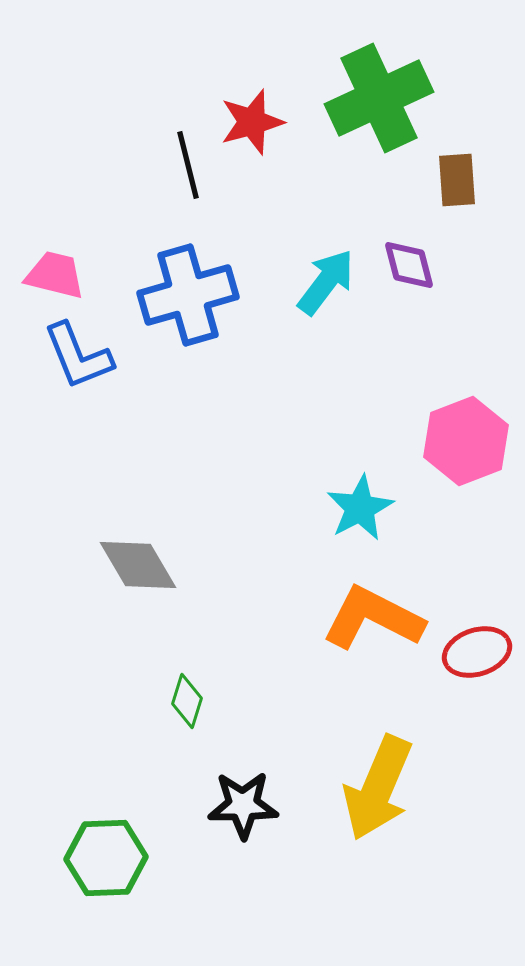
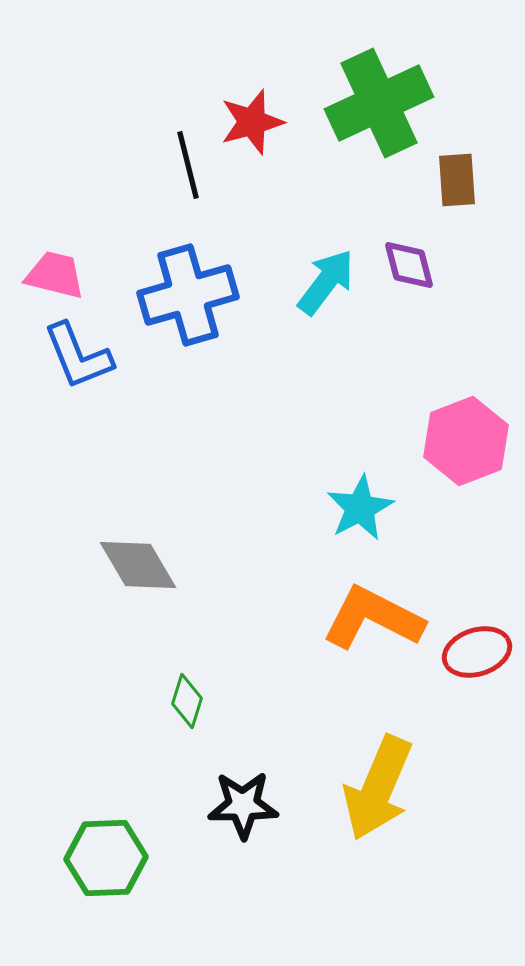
green cross: moved 5 px down
